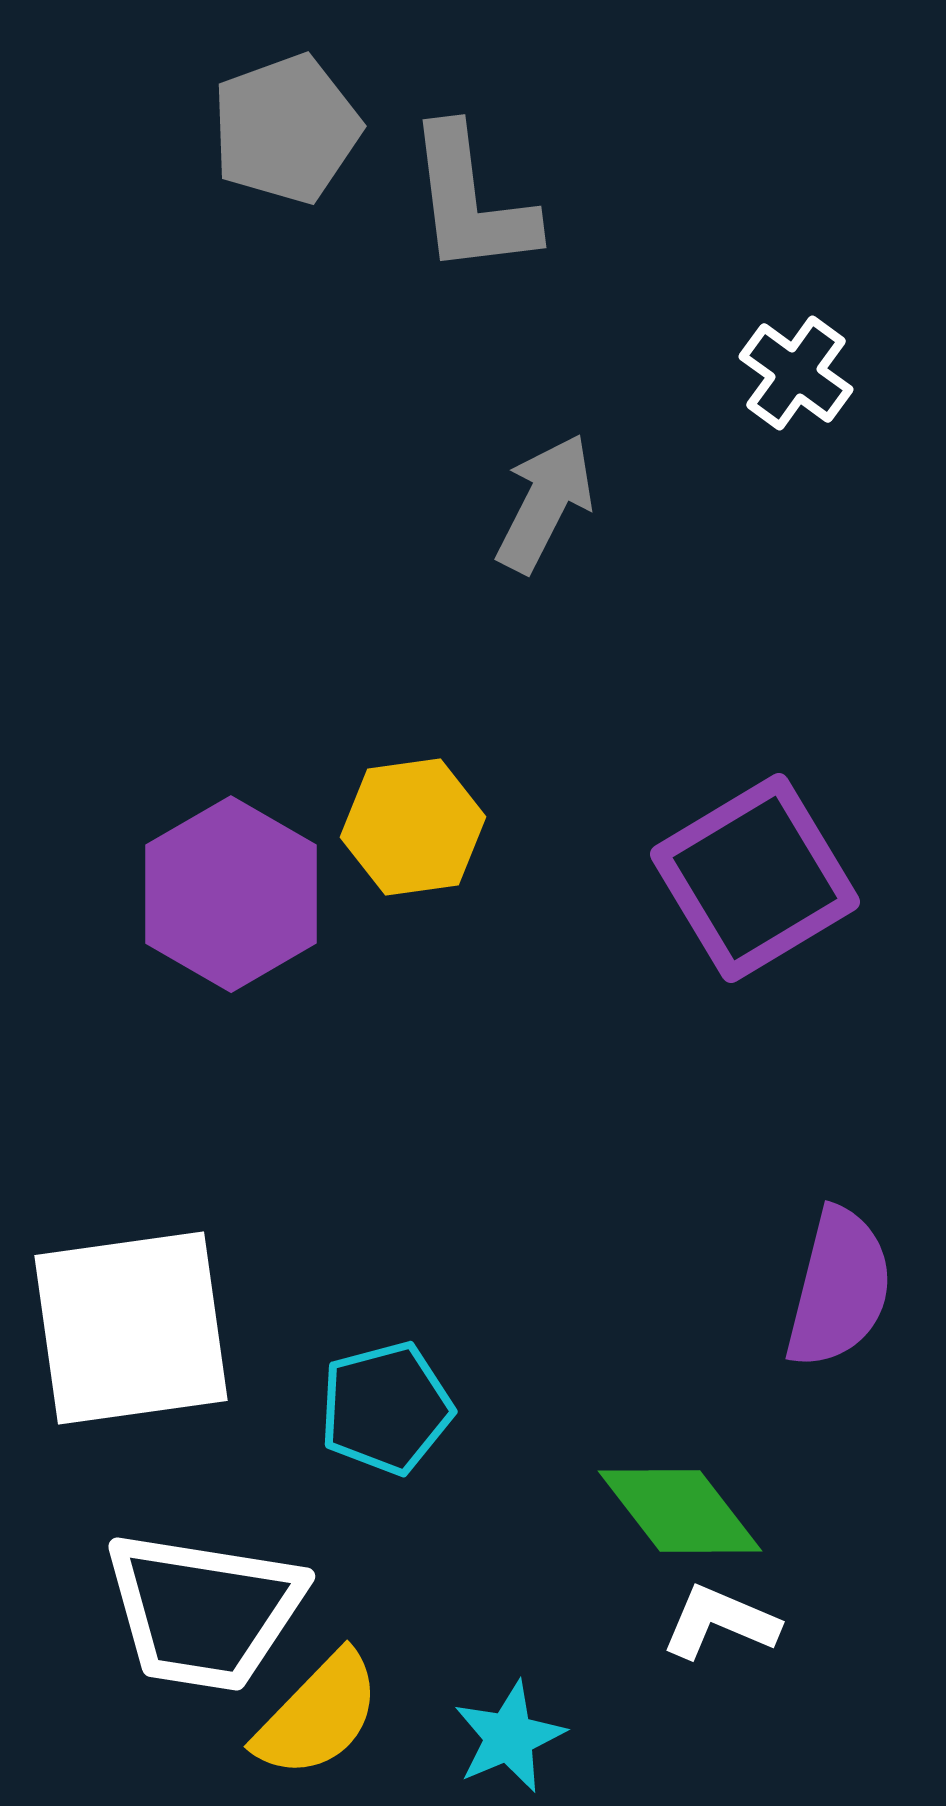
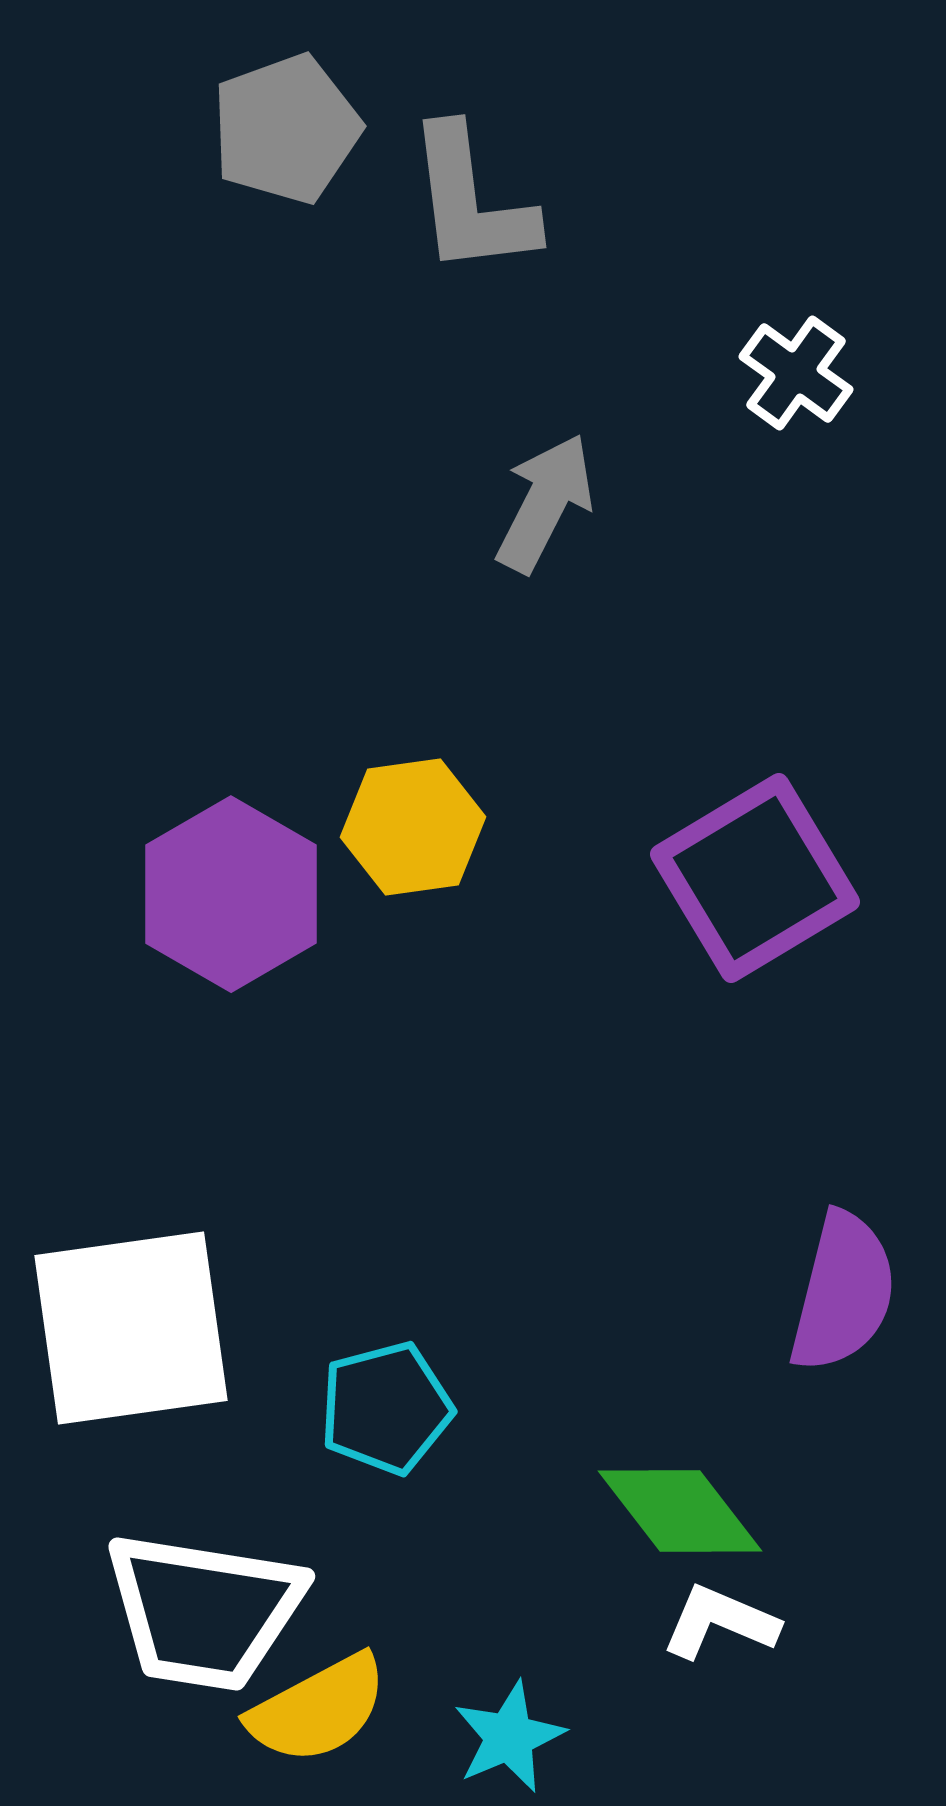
purple semicircle: moved 4 px right, 4 px down
yellow semicircle: moved 6 px up; rotated 18 degrees clockwise
